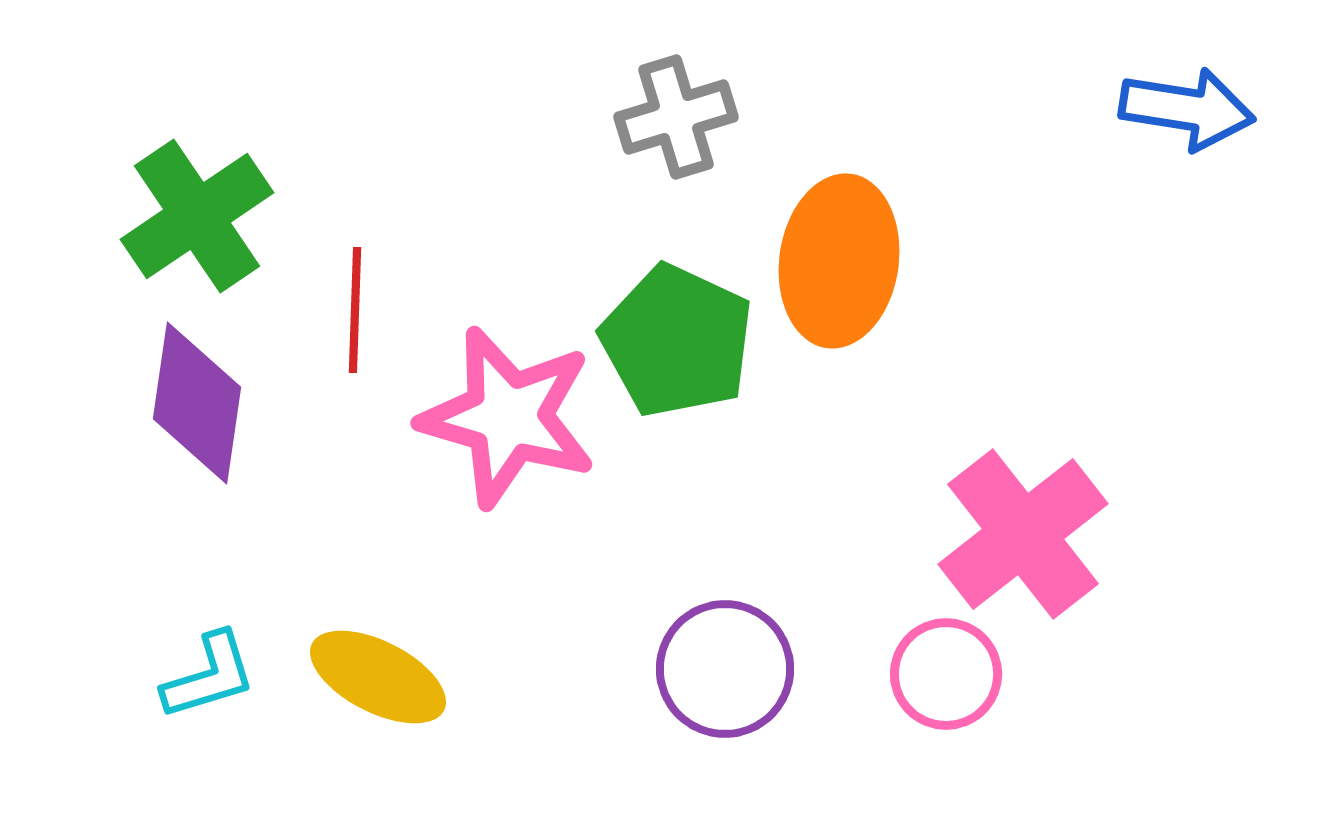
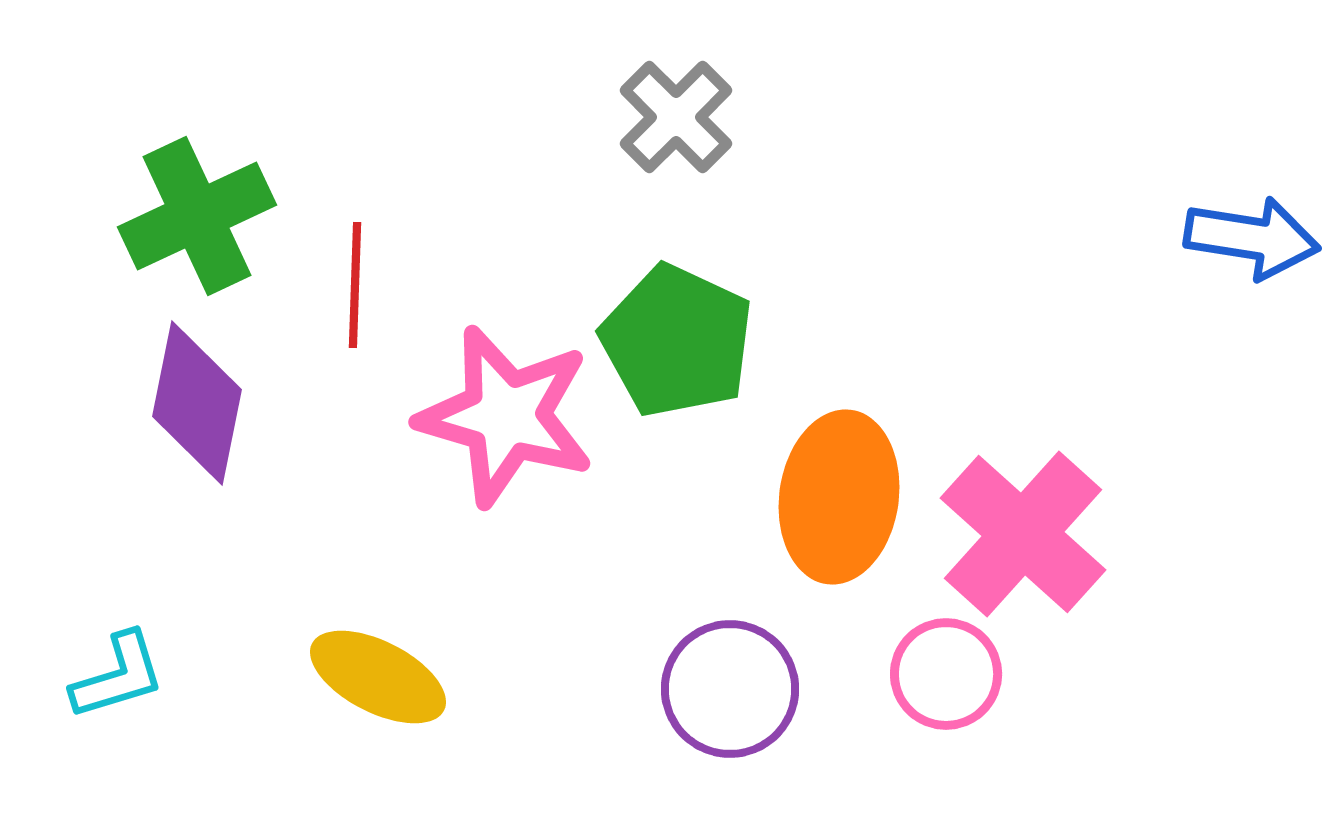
blue arrow: moved 65 px right, 129 px down
gray cross: rotated 28 degrees counterclockwise
green cross: rotated 9 degrees clockwise
orange ellipse: moved 236 px down
red line: moved 25 px up
purple diamond: rotated 3 degrees clockwise
pink star: moved 2 px left, 1 px up
pink cross: rotated 10 degrees counterclockwise
purple circle: moved 5 px right, 20 px down
cyan L-shape: moved 91 px left
